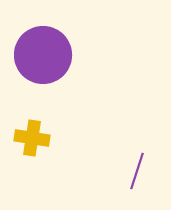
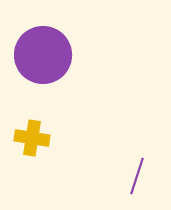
purple line: moved 5 px down
